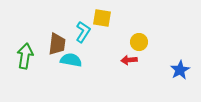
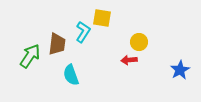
green arrow: moved 5 px right; rotated 25 degrees clockwise
cyan semicircle: moved 15 px down; rotated 120 degrees counterclockwise
